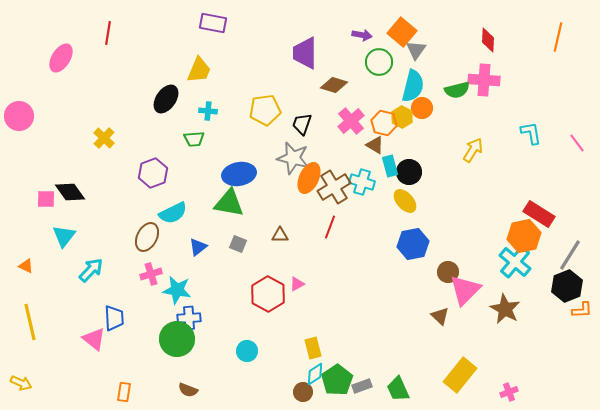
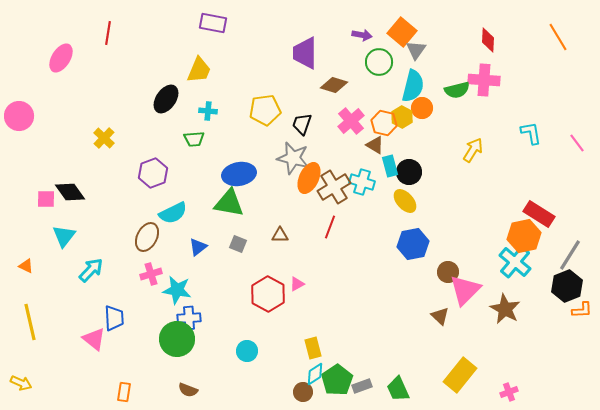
orange line at (558, 37): rotated 44 degrees counterclockwise
